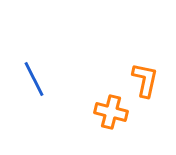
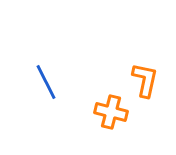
blue line: moved 12 px right, 3 px down
